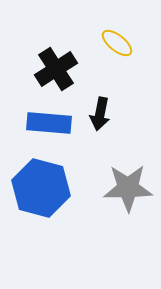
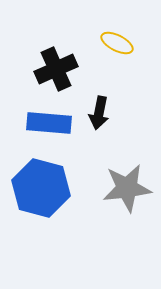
yellow ellipse: rotated 12 degrees counterclockwise
black cross: rotated 9 degrees clockwise
black arrow: moved 1 px left, 1 px up
gray star: moved 1 px left; rotated 6 degrees counterclockwise
